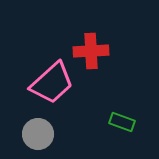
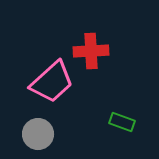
pink trapezoid: moved 1 px up
